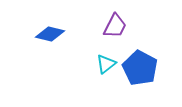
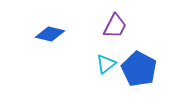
blue pentagon: moved 1 px left, 1 px down
